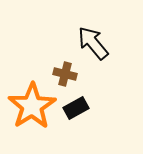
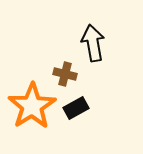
black arrow: rotated 30 degrees clockwise
